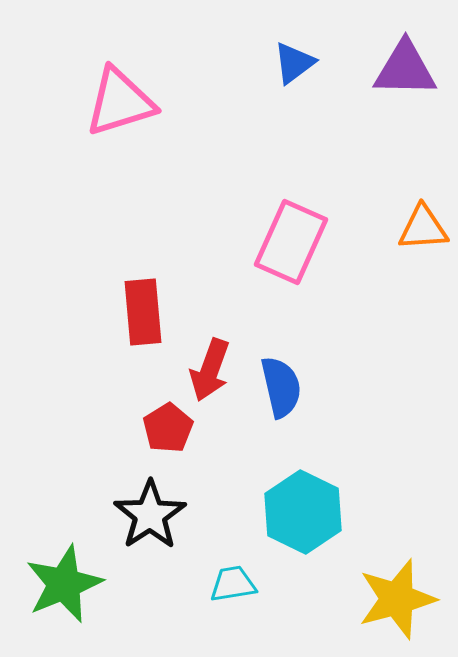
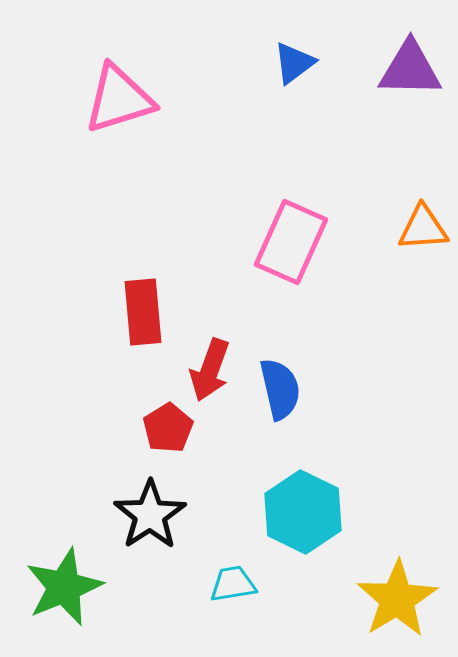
purple triangle: moved 5 px right
pink triangle: moved 1 px left, 3 px up
blue semicircle: moved 1 px left, 2 px down
green star: moved 3 px down
yellow star: rotated 16 degrees counterclockwise
